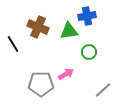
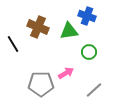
blue cross: rotated 30 degrees clockwise
pink arrow: moved 1 px up
gray line: moved 9 px left
